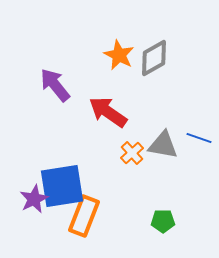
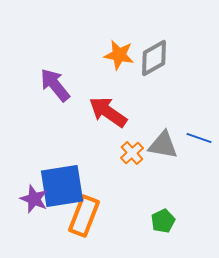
orange star: rotated 16 degrees counterclockwise
purple star: rotated 24 degrees counterclockwise
green pentagon: rotated 25 degrees counterclockwise
